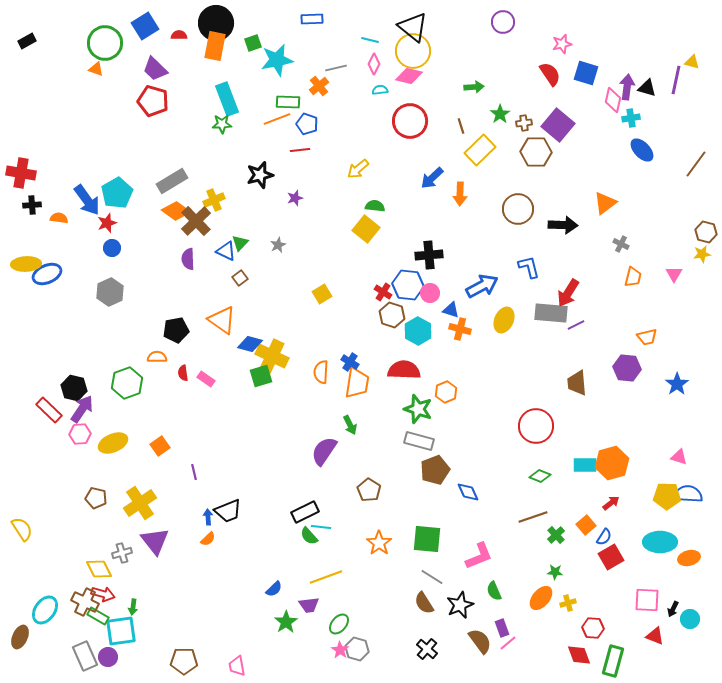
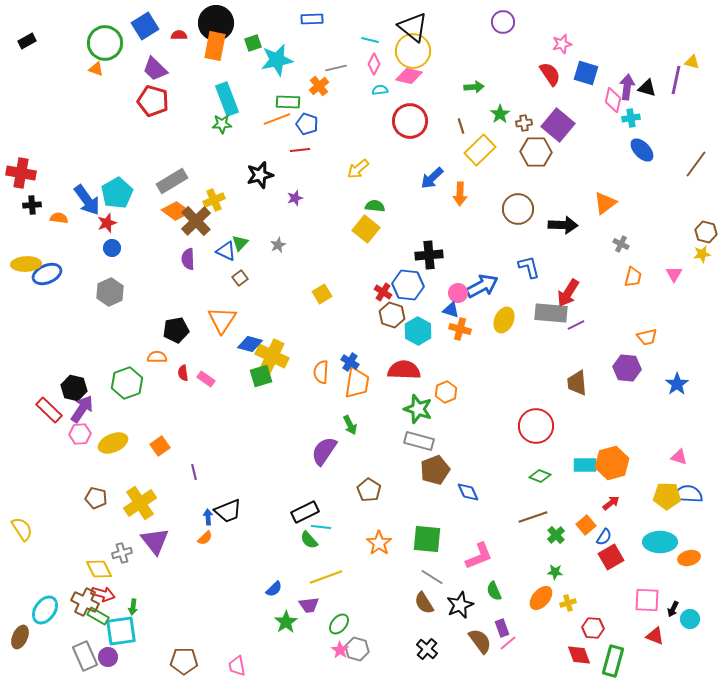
pink circle at (430, 293): moved 28 px right
orange triangle at (222, 320): rotated 28 degrees clockwise
green semicircle at (309, 536): moved 4 px down
orange semicircle at (208, 539): moved 3 px left, 1 px up
